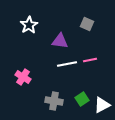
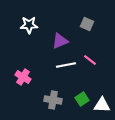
white star: rotated 30 degrees clockwise
purple triangle: rotated 30 degrees counterclockwise
pink line: rotated 48 degrees clockwise
white line: moved 1 px left, 1 px down
gray cross: moved 1 px left, 1 px up
white triangle: rotated 30 degrees clockwise
